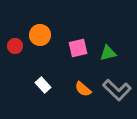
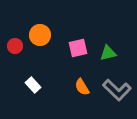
white rectangle: moved 10 px left
orange semicircle: moved 1 px left, 2 px up; rotated 18 degrees clockwise
